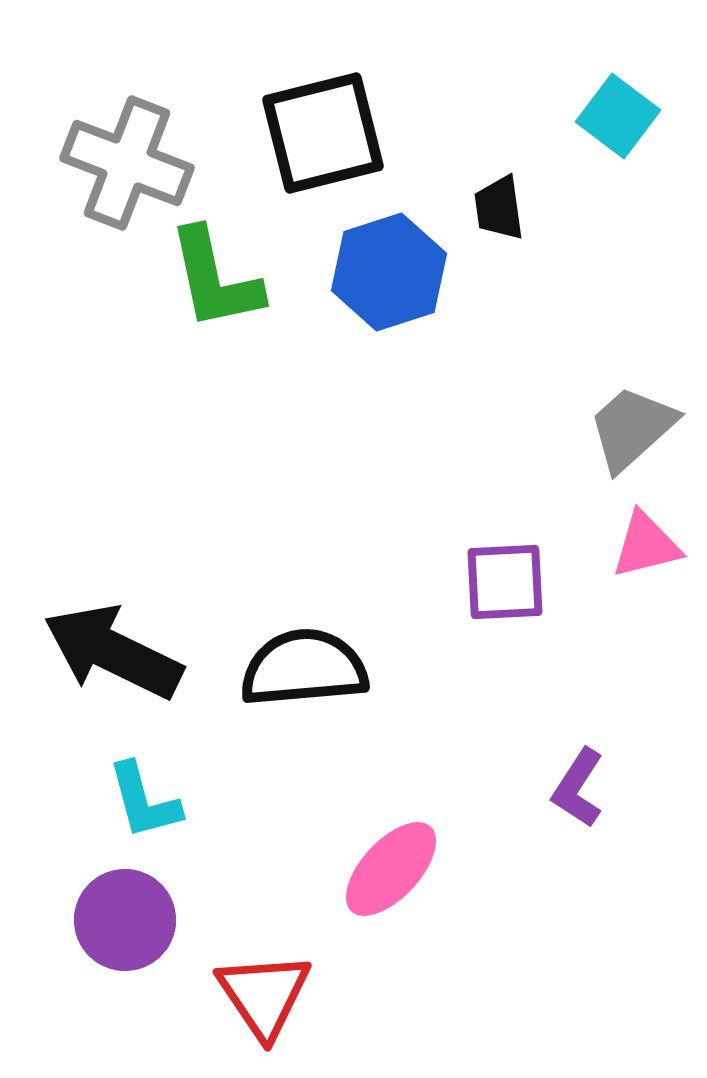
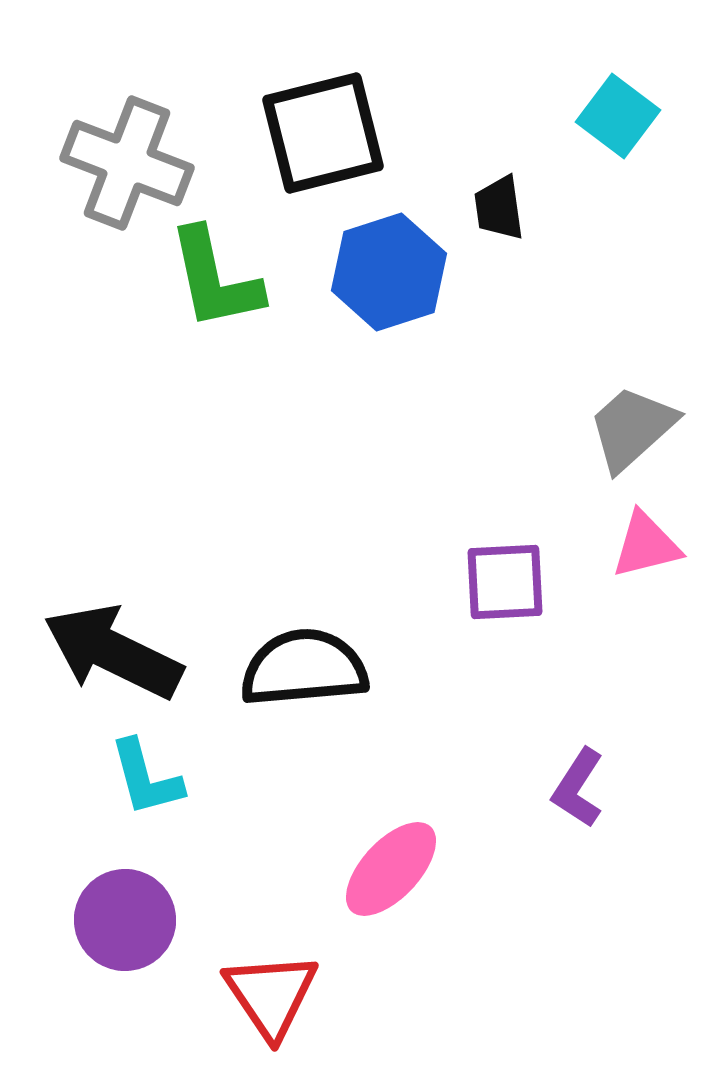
cyan L-shape: moved 2 px right, 23 px up
red triangle: moved 7 px right
